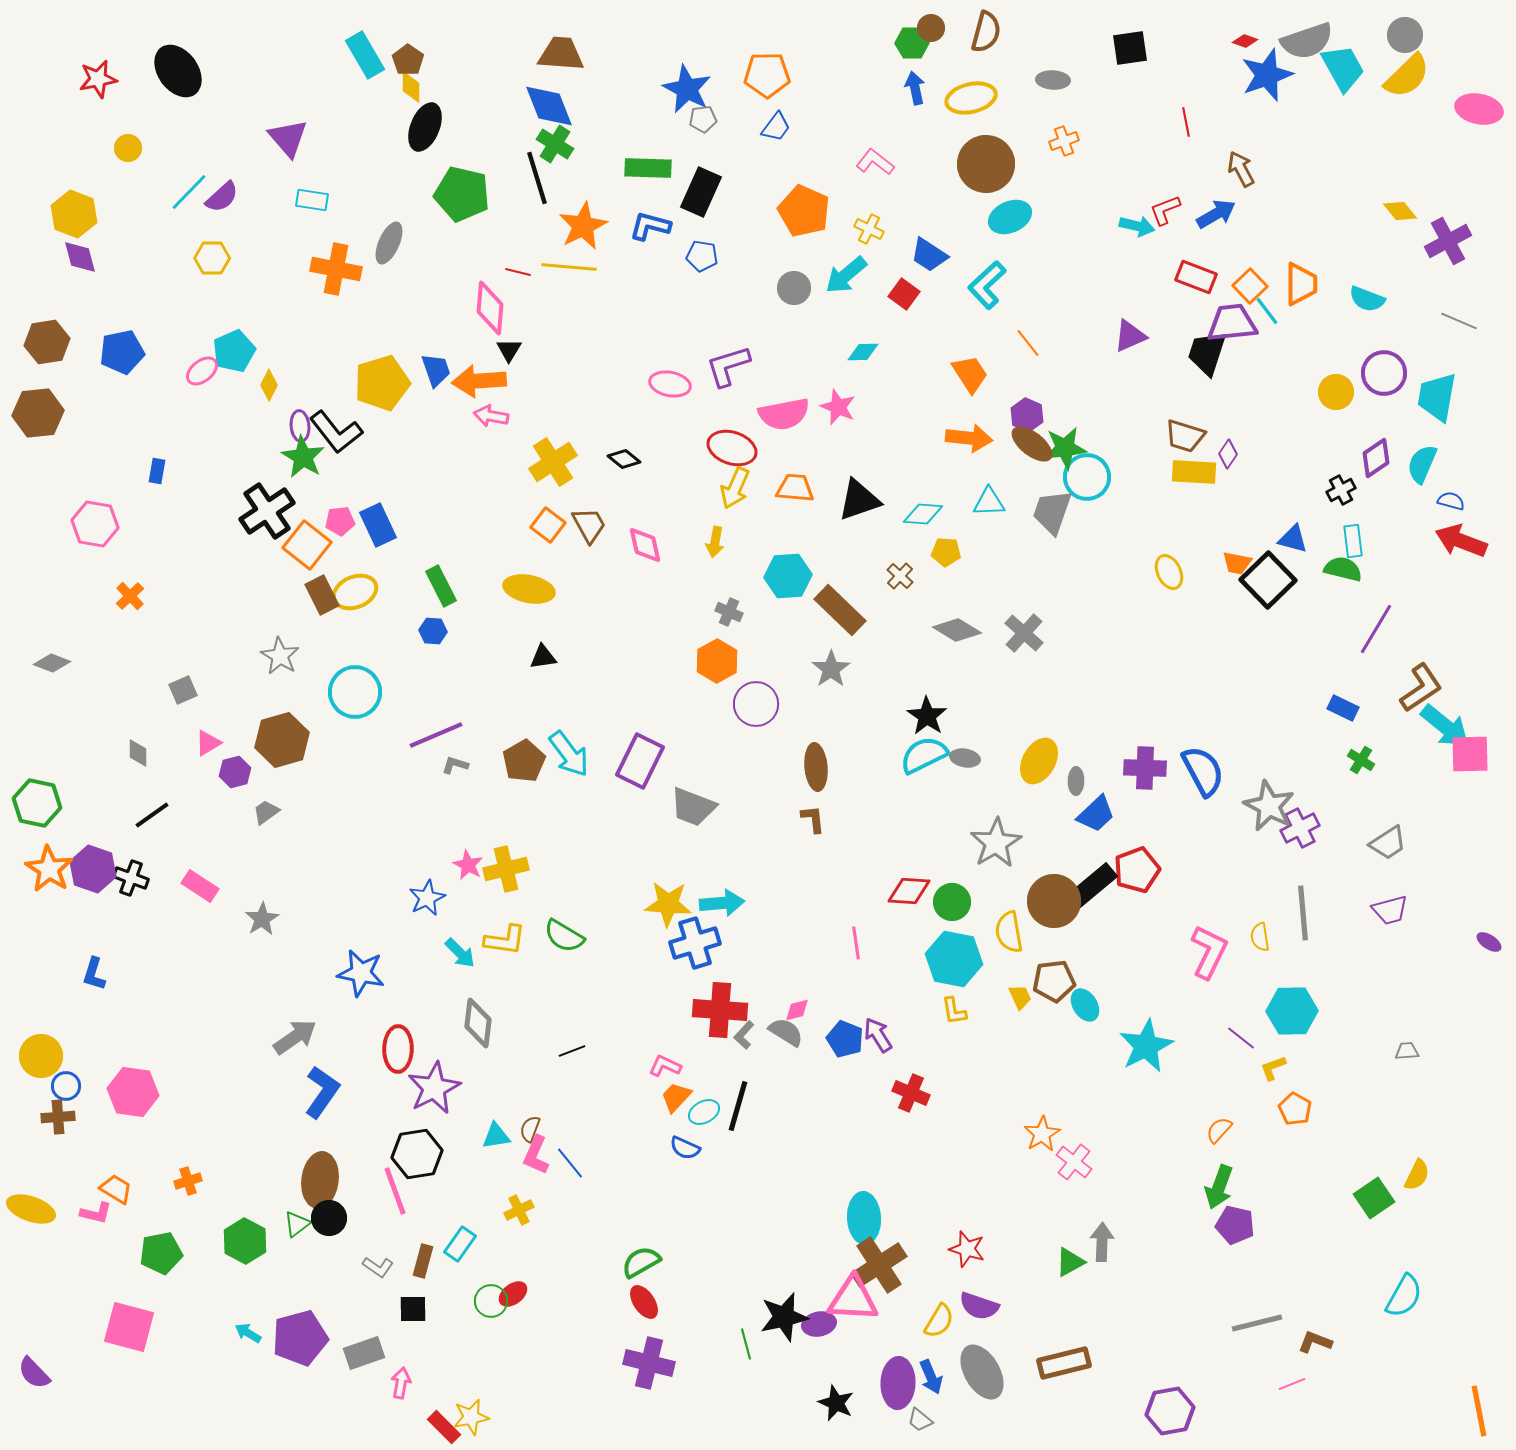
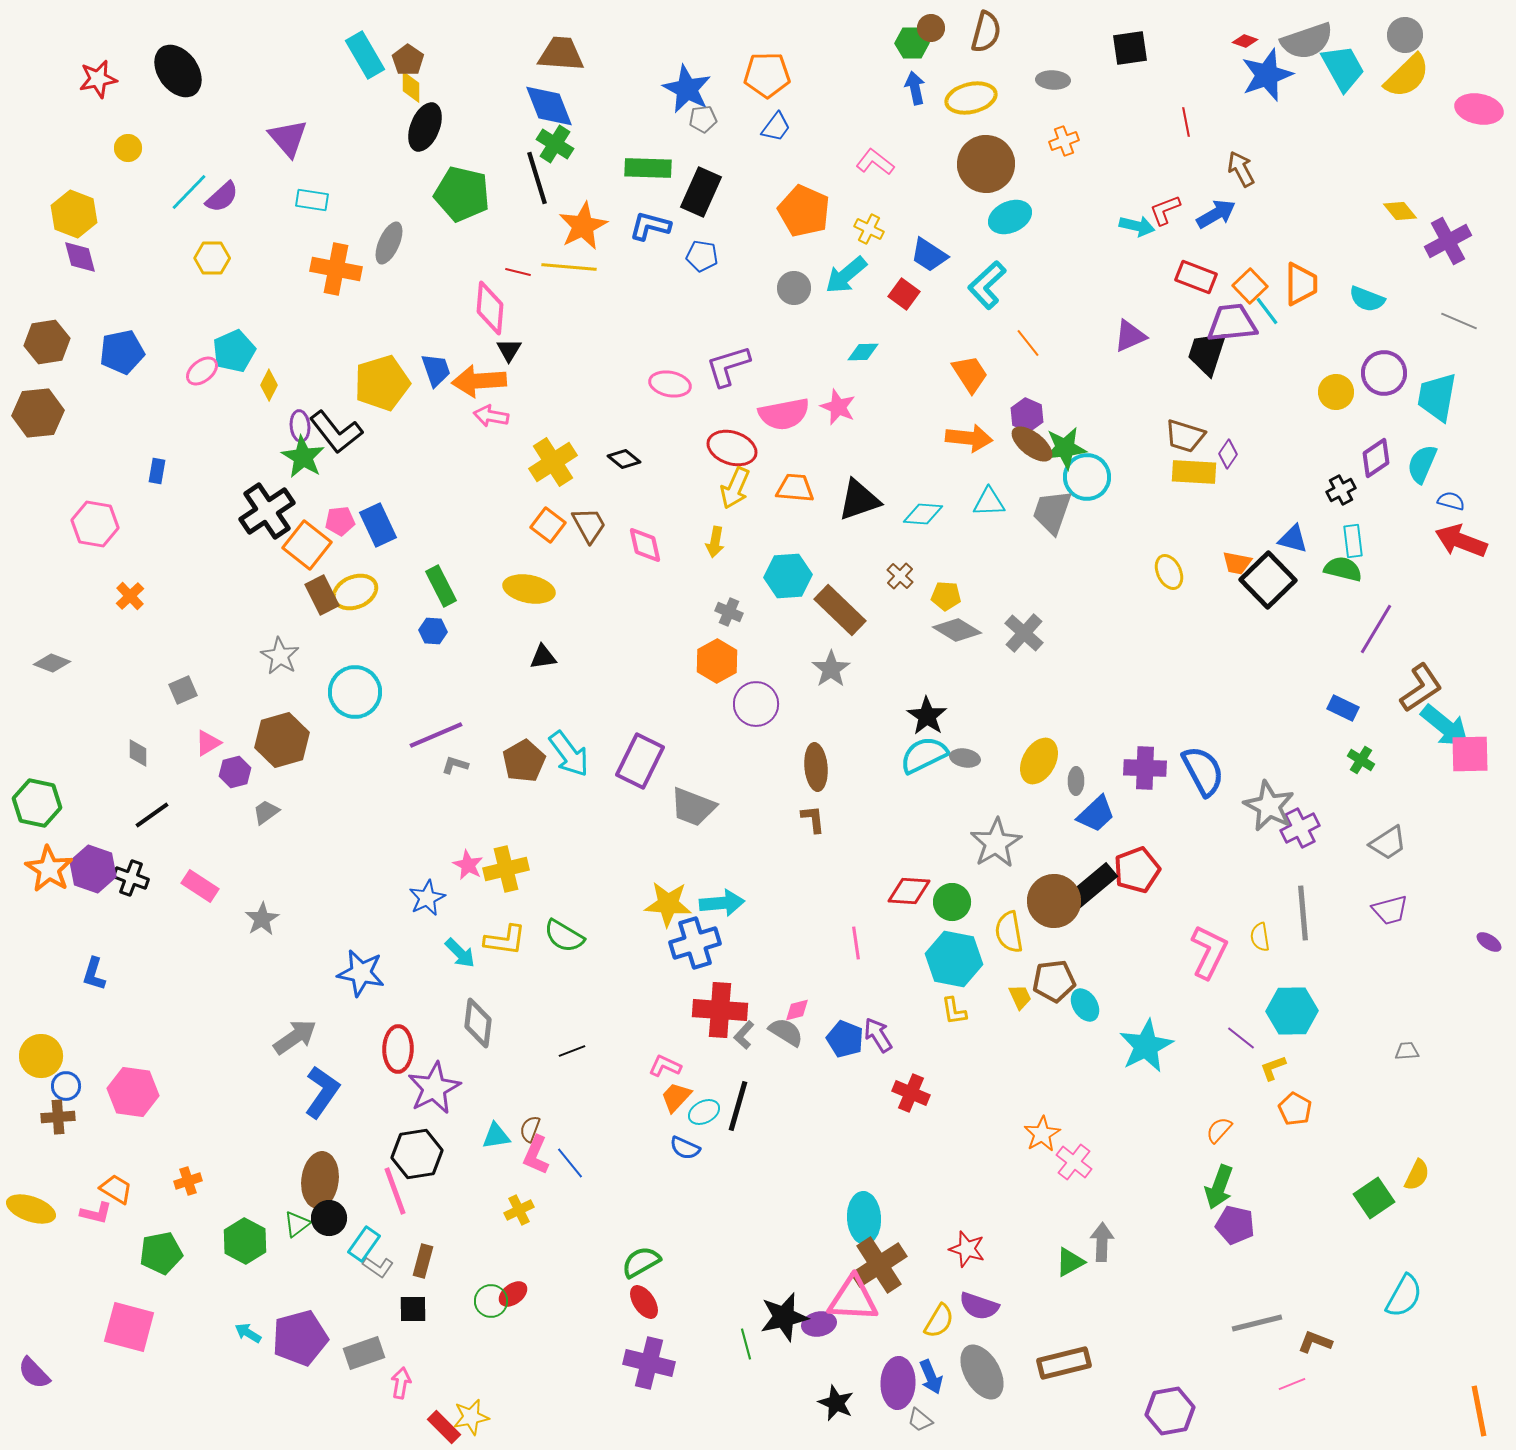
yellow pentagon at (946, 552): moved 44 px down
cyan rectangle at (460, 1244): moved 96 px left
